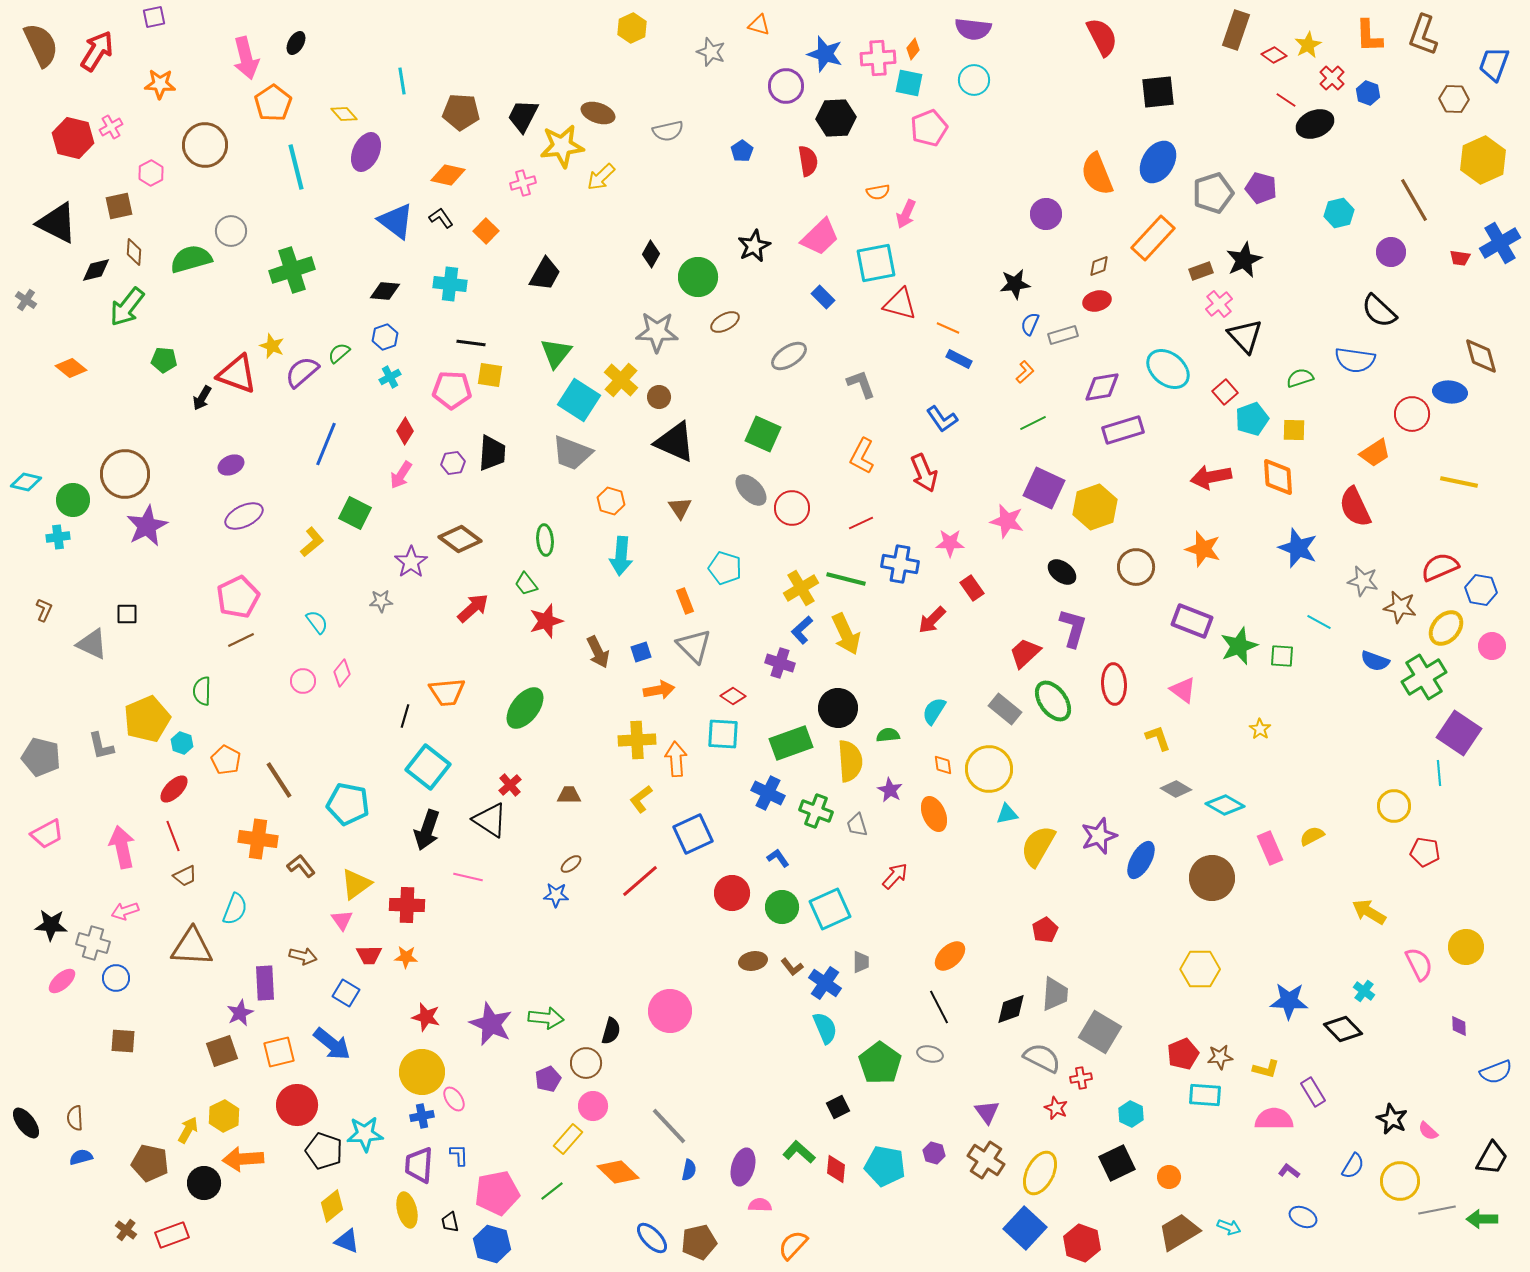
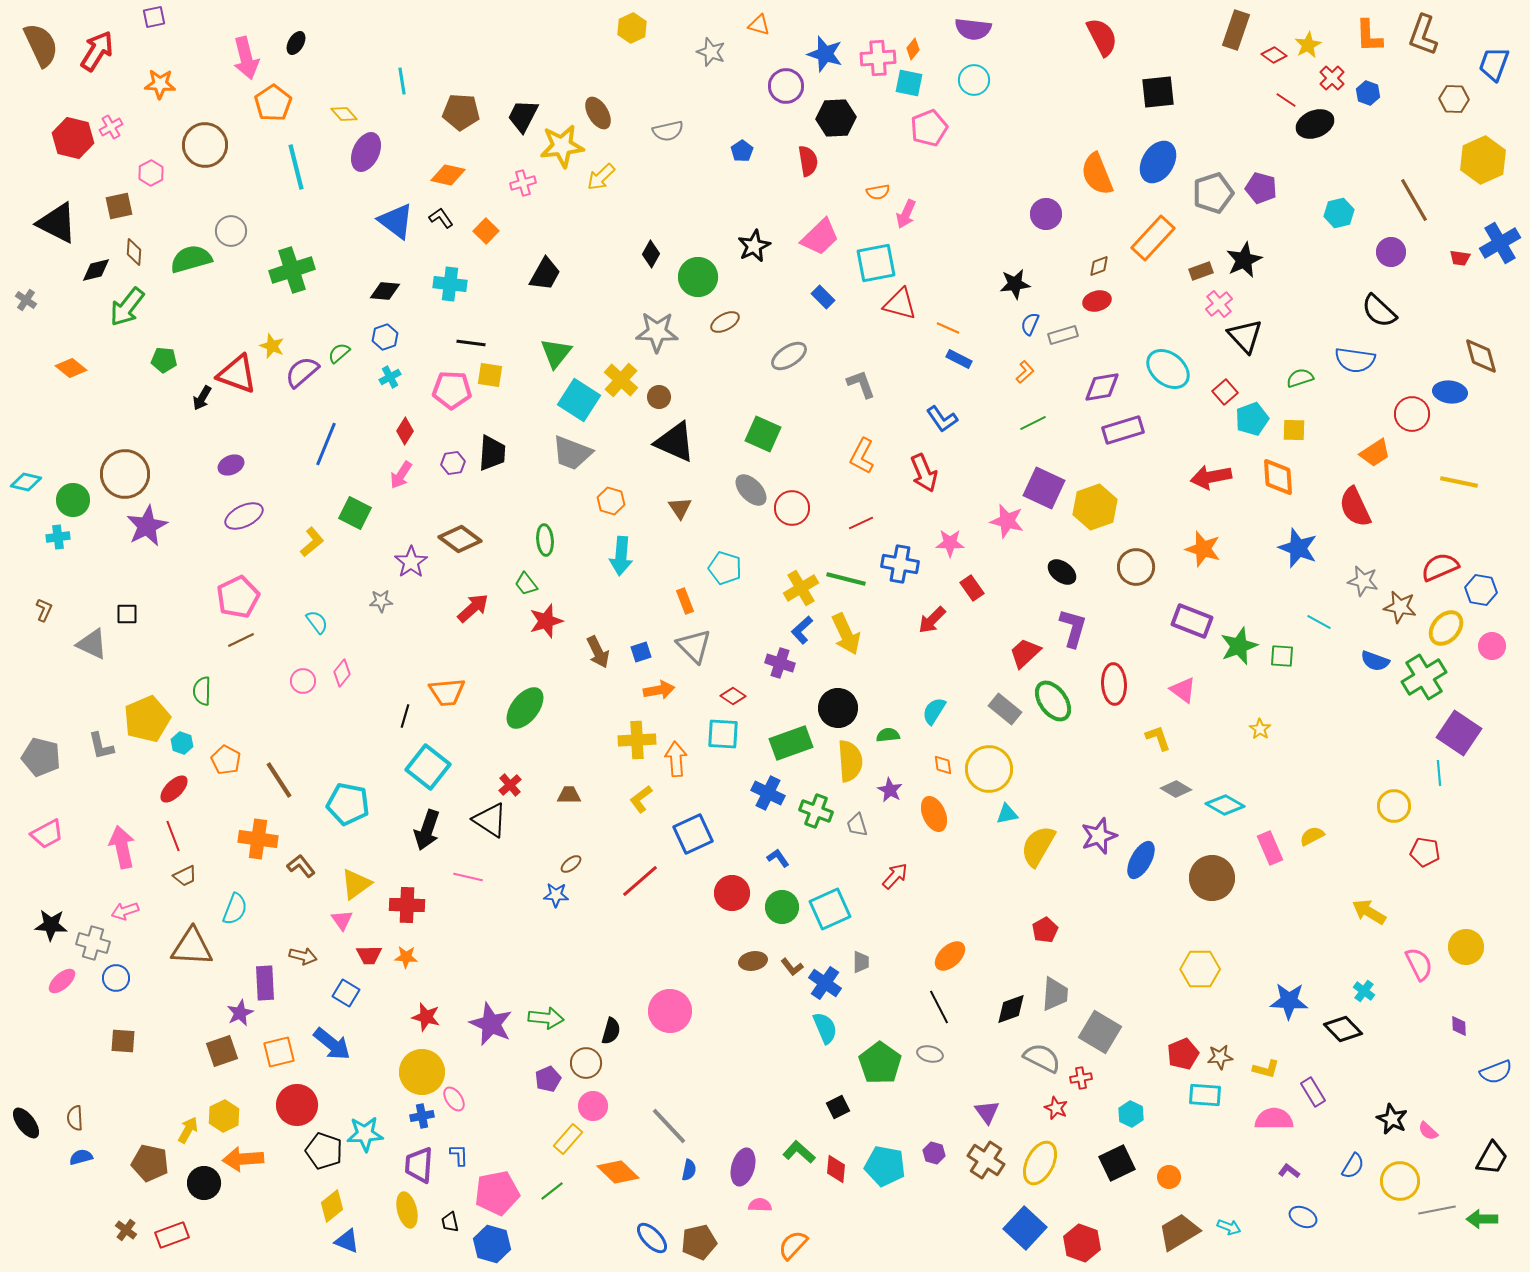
brown ellipse at (598, 113): rotated 40 degrees clockwise
yellow ellipse at (1040, 1173): moved 10 px up
